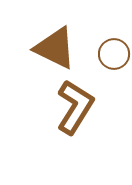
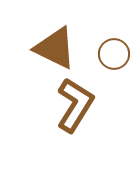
brown L-shape: moved 2 px up
